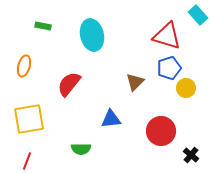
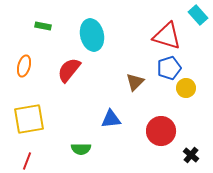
red semicircle: moved 14 px up
